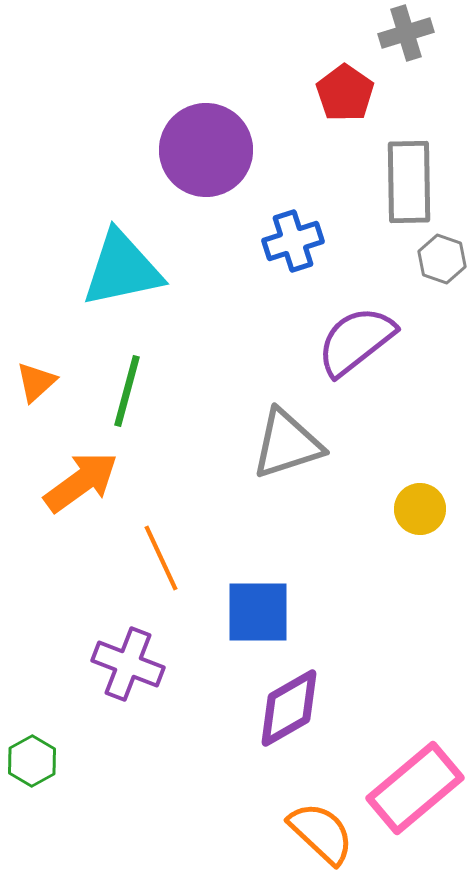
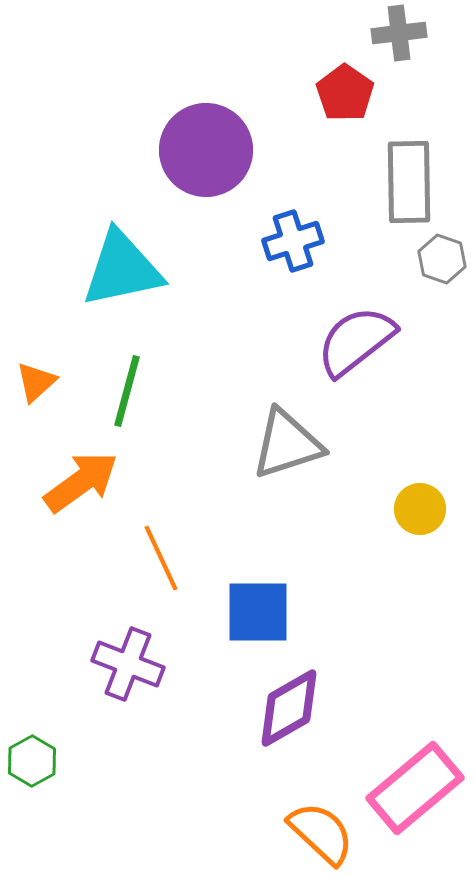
gray cross: moved 7 px left; rotated 10 degrees clockwise
